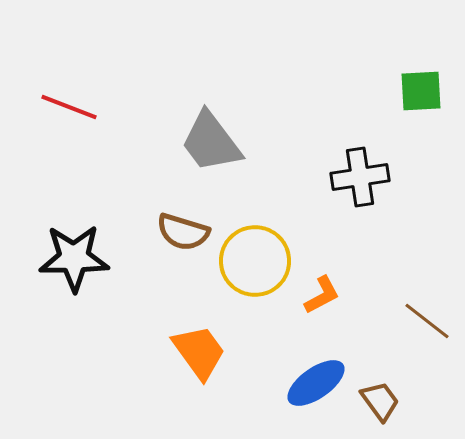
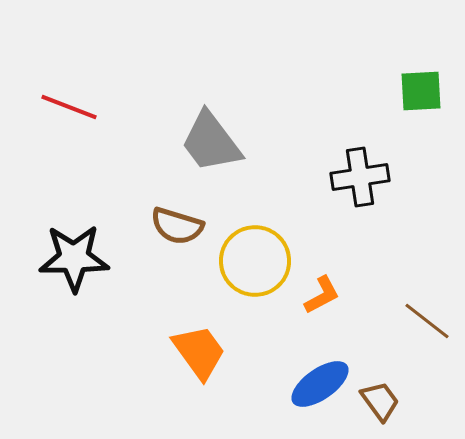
brown semicircle: moved 6 px left, 6 px up
blue ellipse: moved 4 px right, 1 px down
